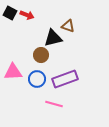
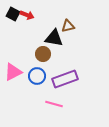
black square: moved 3 px right, 1 px down
brown triangle: rotated 32 degrees counterclockwise
black triangle: moved 1 px right; rotated 24 degrees clockwise
brown circle: moved 2 px right, 1 px up
pink triangle: rotated 24 degrees counterclockwise
blue circle: moved 3 px up
